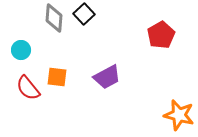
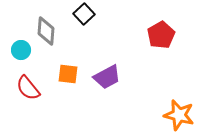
gray diamond: moved 8 px left, 13 px down
orange square: moved 11 px right, 3 px up
